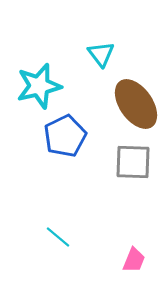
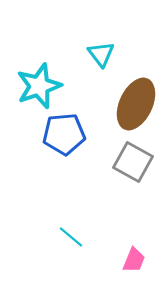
cyan star: rotated 6 degrees counterclockwise
brown ellipse: rotated 60 degrees clockwise
blue pentagon: moved 1 px left, 2 px up; rotated 21 degrees clockwise
gray square: rotated 27 degrees clockwise
cyan line: moved 13 px right
